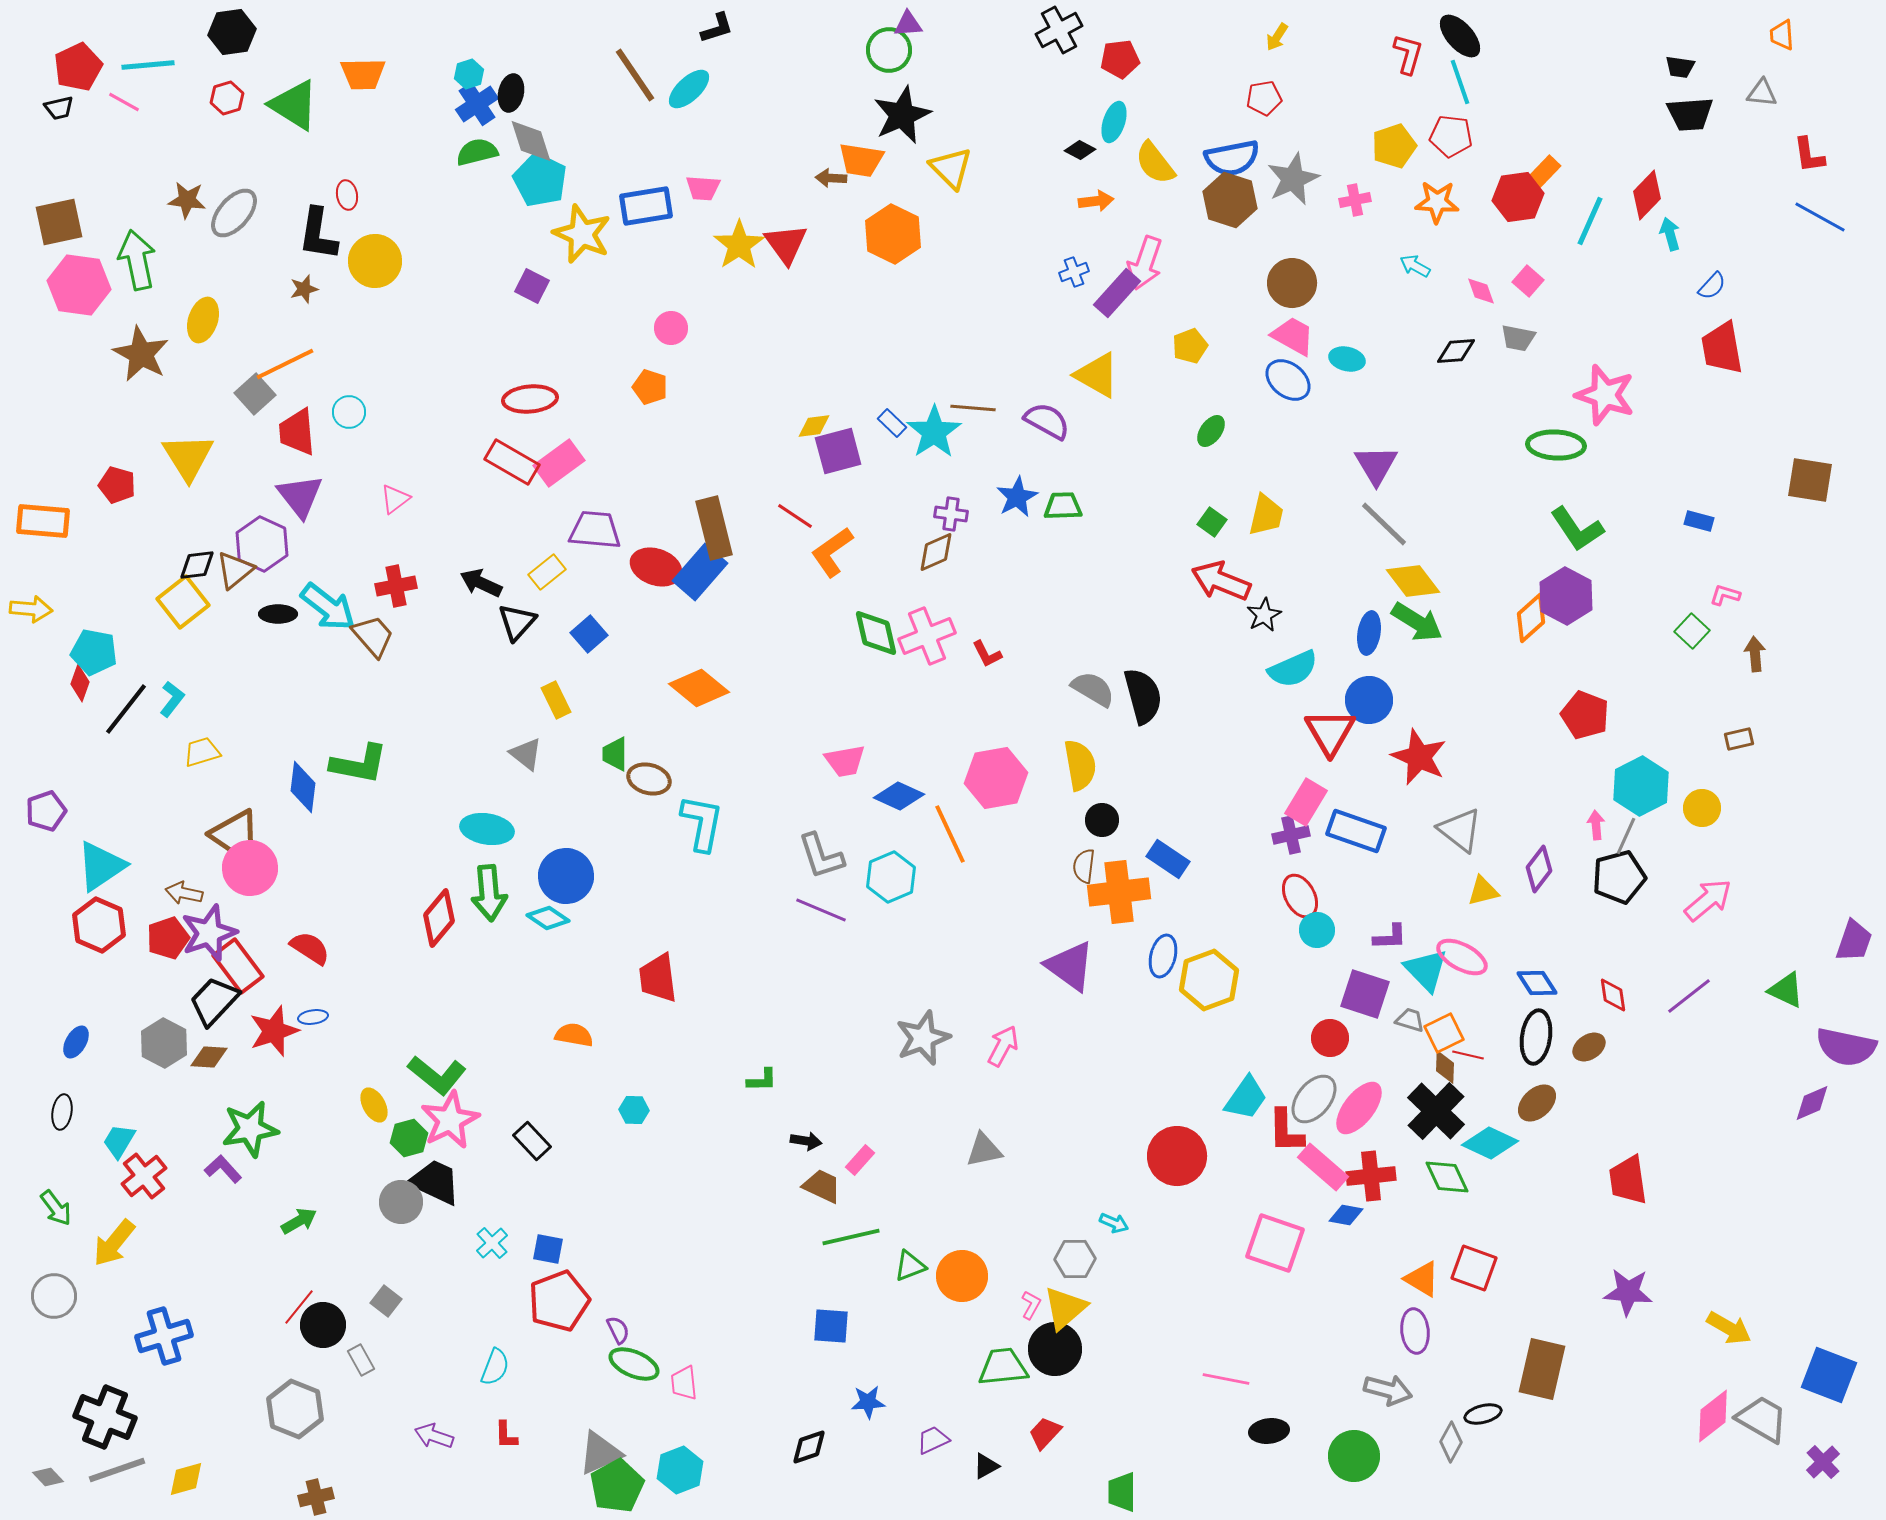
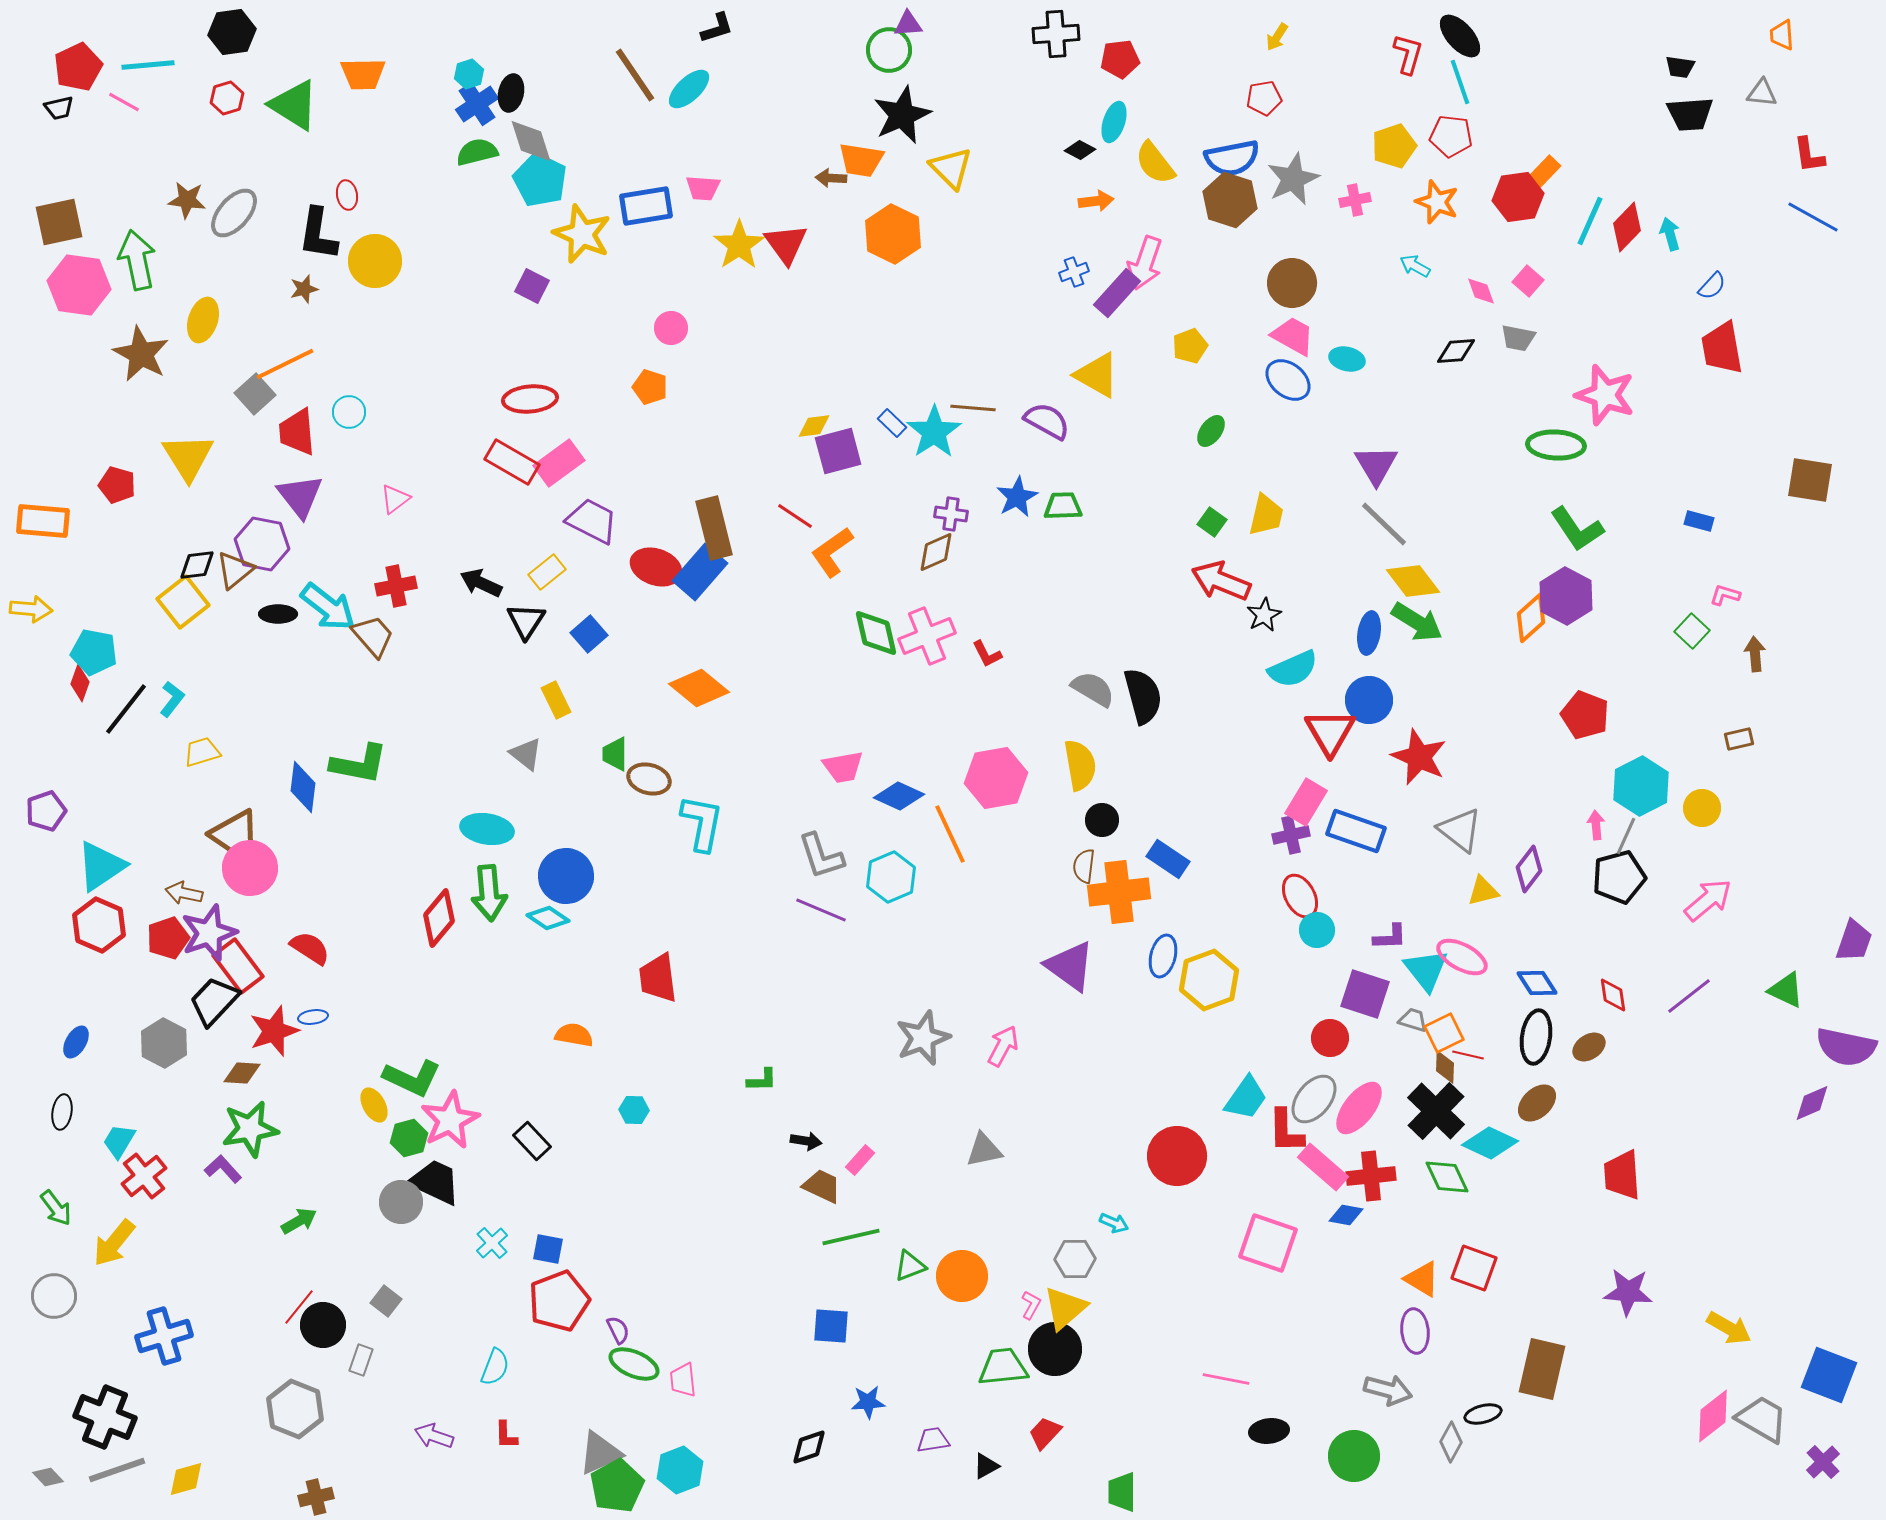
black cross at (1059, 30): moved 3 px left, 4 px down; rotated 24 degrees clockwise
red diamond at (1647, 195): moved 20 px left, 32 px down
orange star at (1437, 202): rotated 18 degrees clockwise
blue line at (1820, 217): moved 7 px left
purple trapezoid at (595, 530): moved 3 px left, 9 px up; rotated 22 degrees clockwise
purple hexagon at (262, 544): rotated 14 degrees counterclockwise
black triangle at (517, 622): moved 9 px right, 1 px up; rotated 9 degrees counterclockwise
pink trapezoid at (845, 761): moved 2 px left, 6 px down
purple diamond at (1539, 869): moved 10 px left
cyan triangle at (1426, 970): rotated 6 degrees clockwise
gray trapezoid at (1410, 1020): moved 3 px right
brown diamond at (209, 1057): moved 33 px right, 16 px down
green L-shape at (437, 1075): moved 25 px left, 3 px down; rotated 14 degrees counterclockwise
red trapezoid at (1628, 1180): moved 6 px left, 5 px up; rotated 4 degrees clockwise
pink square at (1275, 1243): moved 7 px left
gray rectangle at (361, 1360): rotated 48 degrees clockwise
pink trapezoid at (684, 1383): moved 1 px left, 3 px up
purple trapezoid at (933, 1440): rotated 16 degrees clockwise
